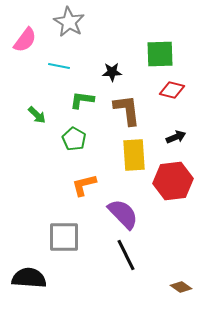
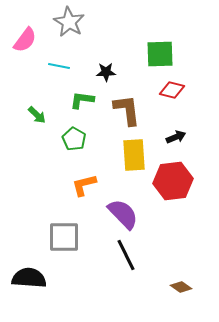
black star: moved 6 px left
